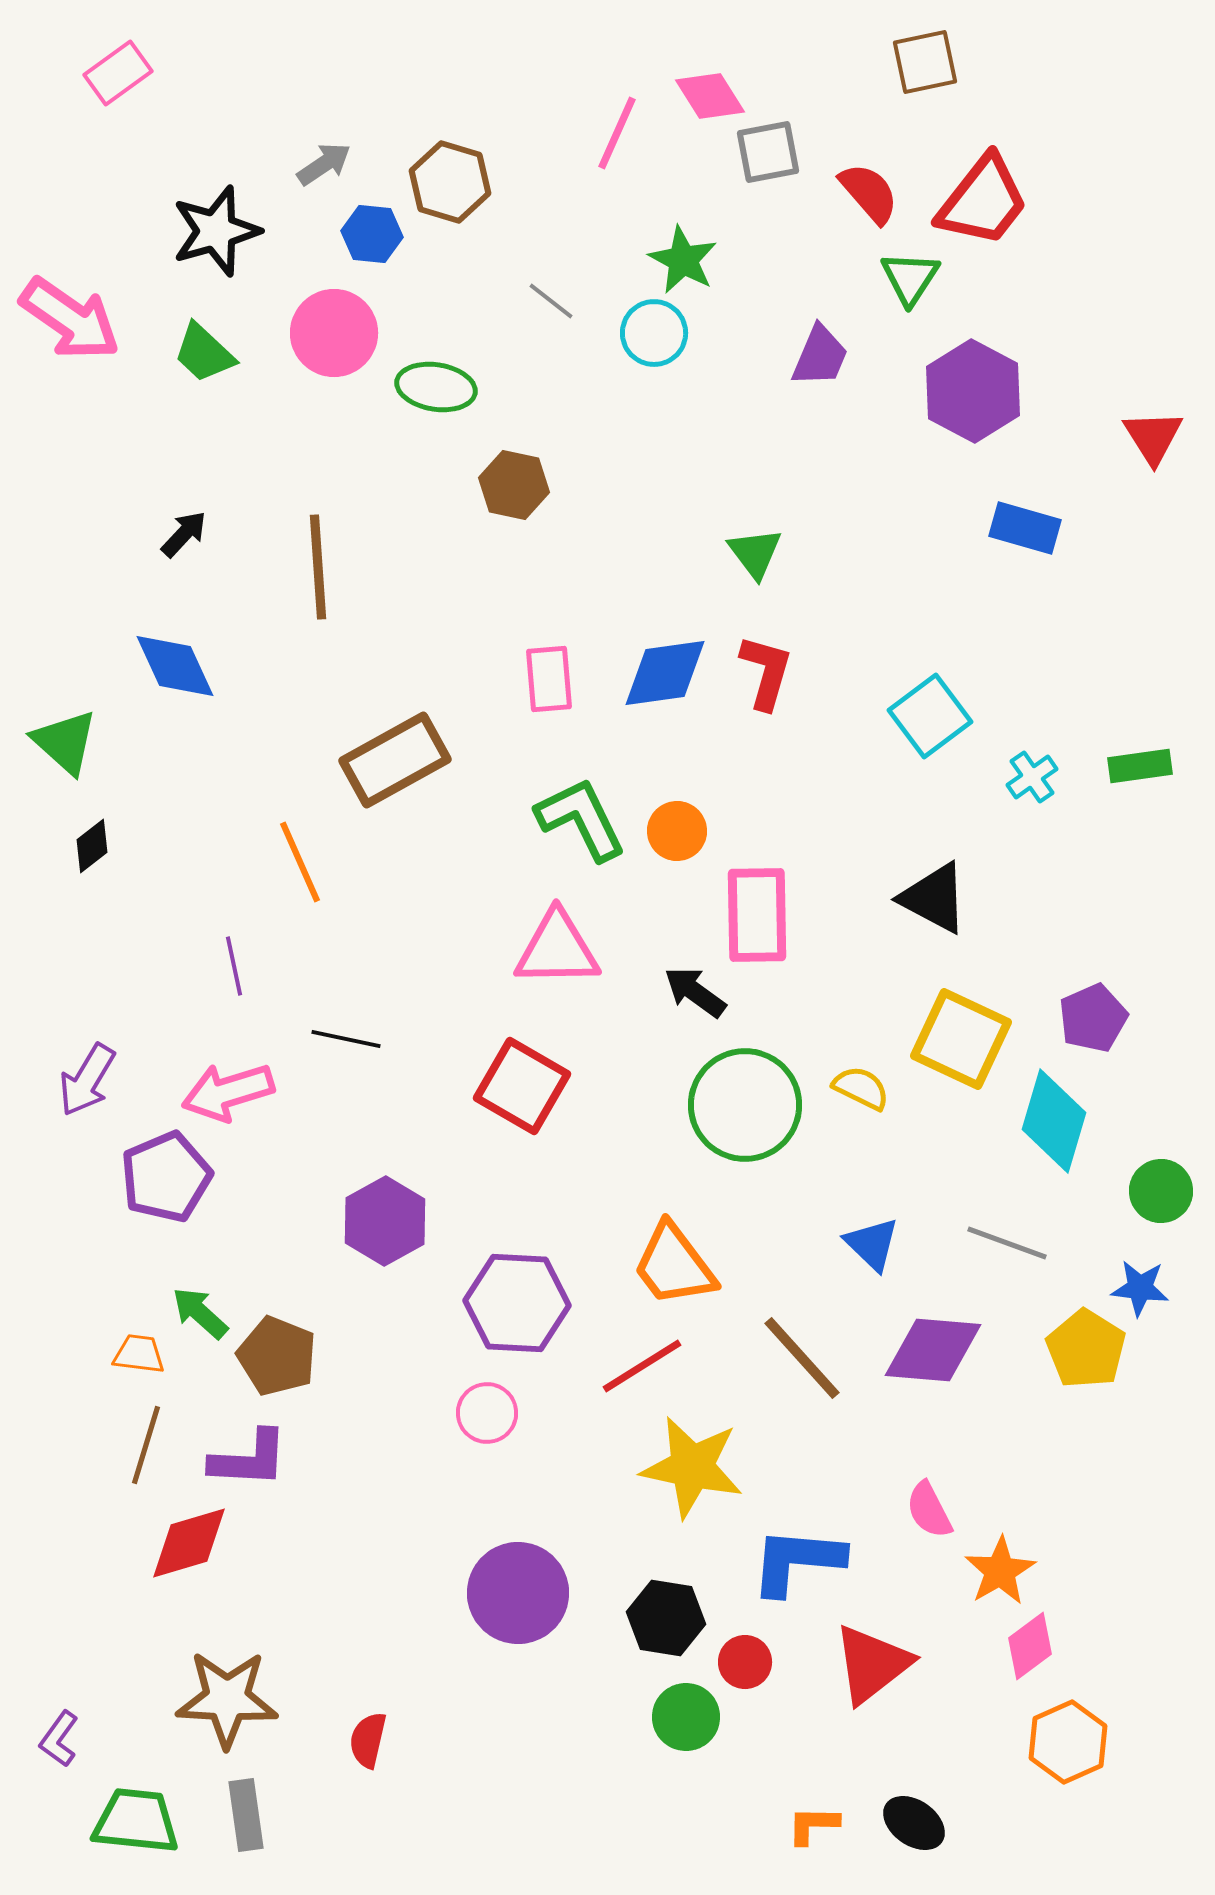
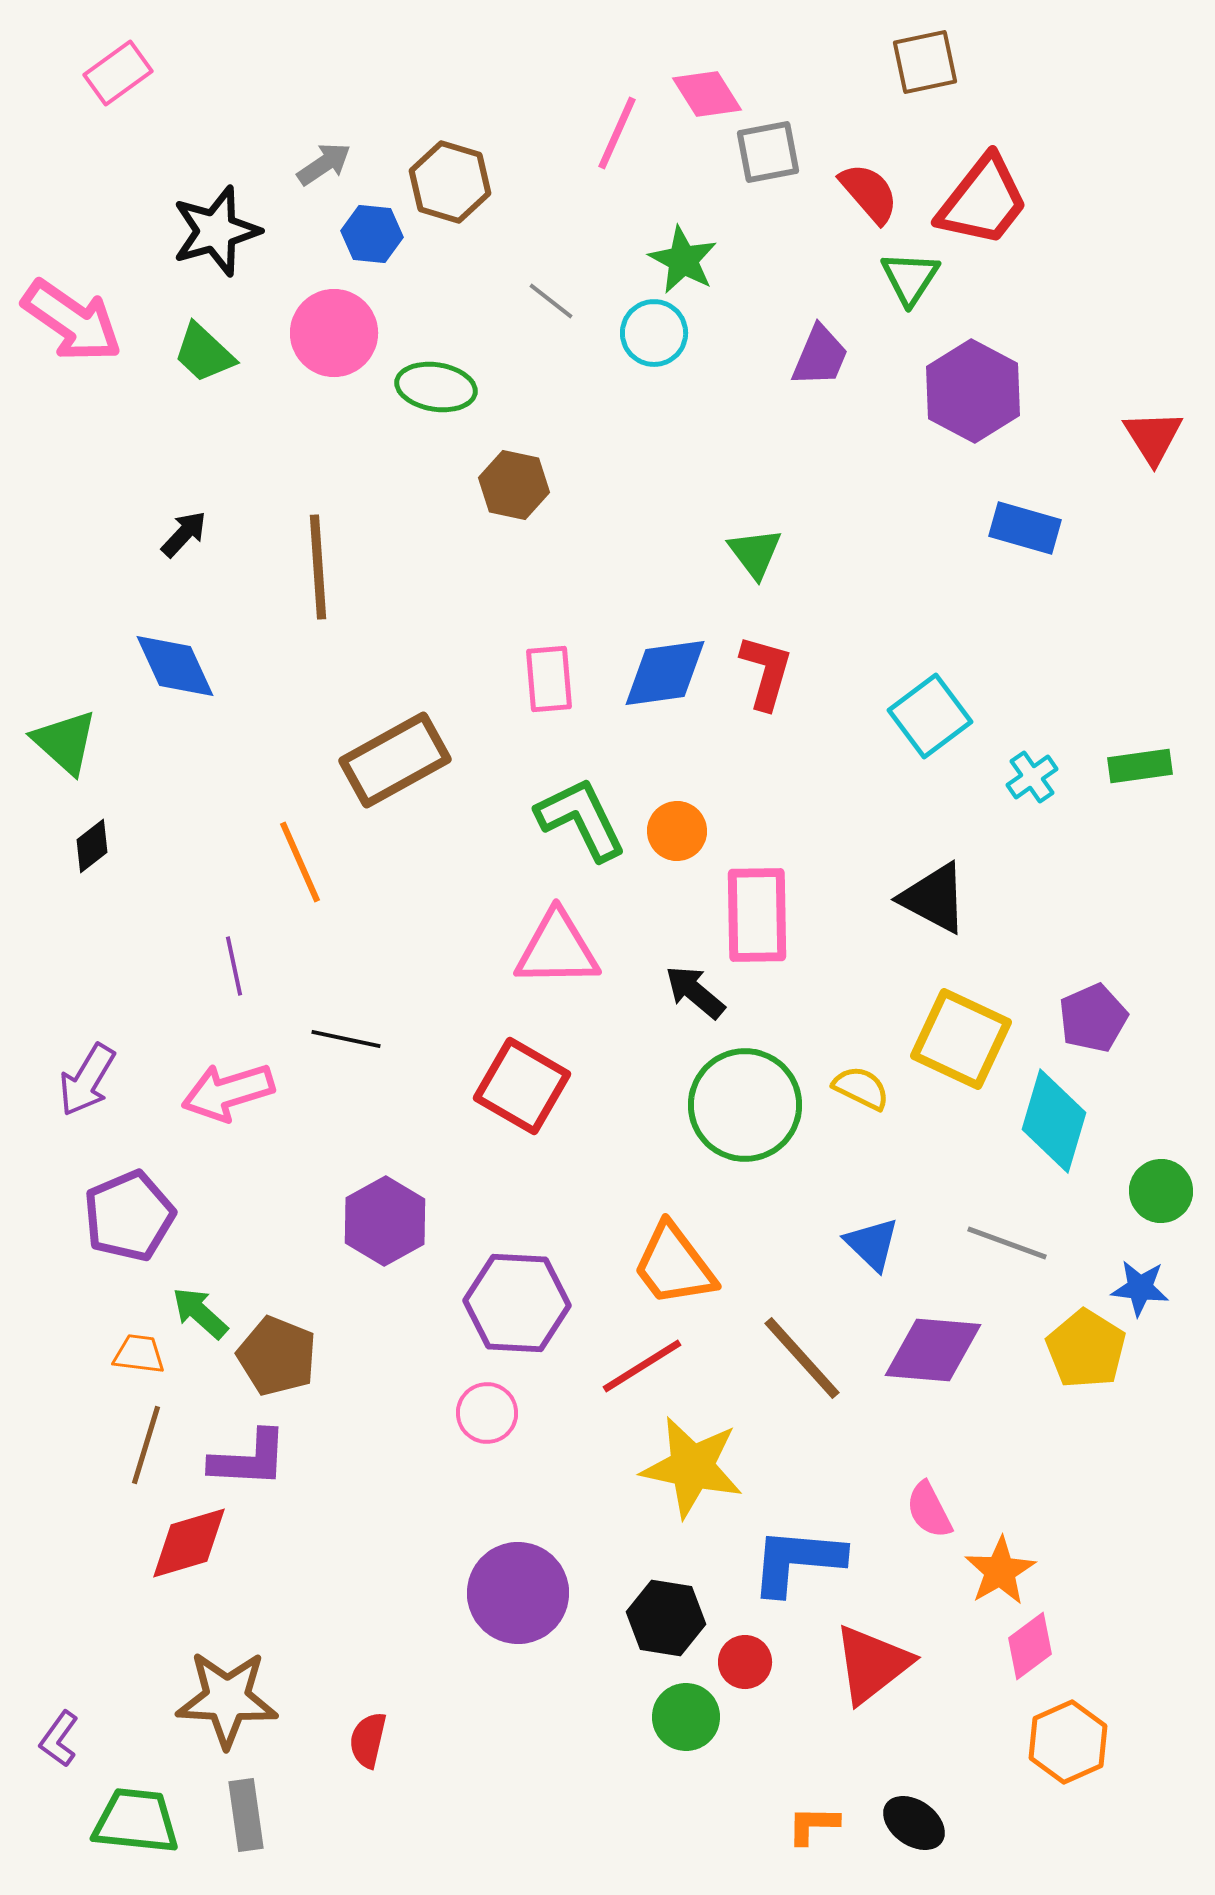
pink diamond at (710, 96): moved 3 px left, 2 px up
pink arrow at (70, 319): moved 2 px right, 2 px down
black arrow at (695, 992): rotated 4 degrees clockwise
purple pentagon at (166, 1177): moved 37 px left, 39 px down
